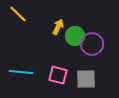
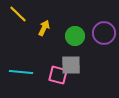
yellow arrow: moved 14 px left, 1 px down
purple circle: moved 12 px right, 11 px up
gray square: moved 15 px left, 14 px up
